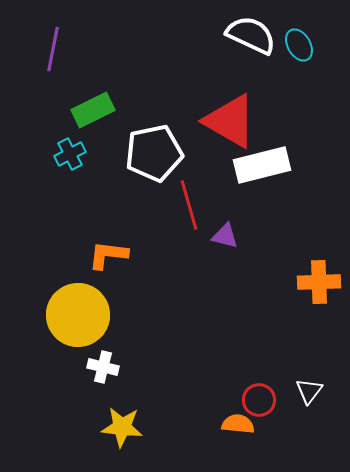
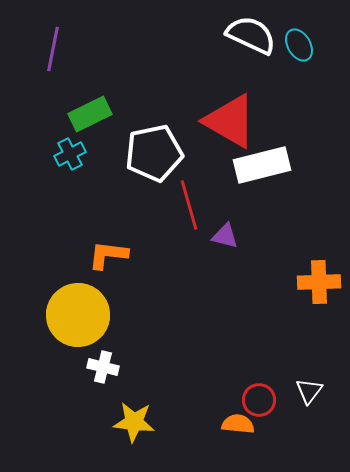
green rectangle: moved 3 px left, 4 px down
yellow star: moved 12 px right, 5 px up
